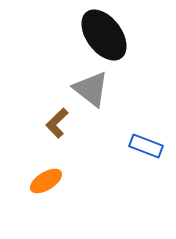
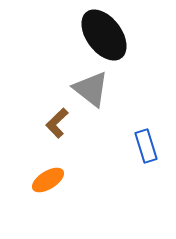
blue rectangle: rotated 52 degrees clockwise
orange ellipse: moved 2 px right, 1 px up
